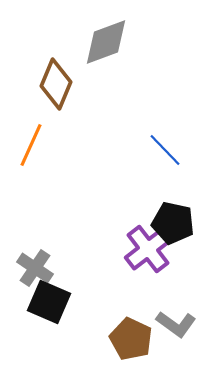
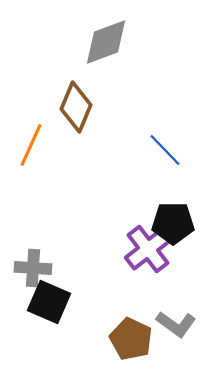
brown diamond: moved 20 px right, 23 px down
black pentagon: rotated 12 degrees counterclockwise
gray cross: moved 2 px left; rotated 30 degrees counterclockwise
